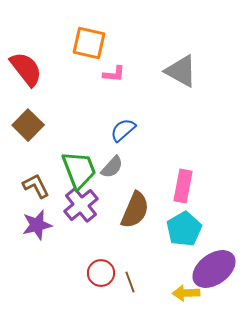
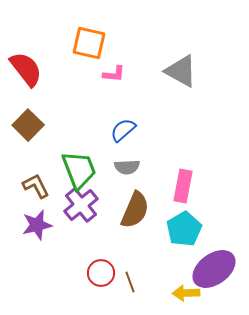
gray semicircle: moved 15 px right; rotated 45 degrees clockwise
